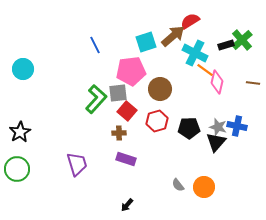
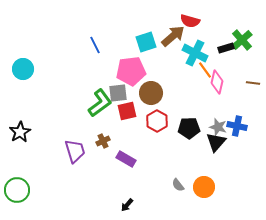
red semicircle: rotated 132 degrees counterclockwise
black rectangle: moved 3 px down
orange line: rotated 18 degrees clockwise
brown circle: moved 9 px left, 4 px down
green L-shape: moved 4 px right, 4 px down; rotated 12 degrees clockwise
red square: rotated 36 degrees clockwise
red hexagon: rotated 15 degrees counterclockwise
brown cross: moved 16 px left, 8 px down; rotated 24 degrees counterclockwise
purple rectangle: rotated 12 degrees clockwise
purple trapezoid: moved 2 px left, 13 px up
green circle: moved 21 px down
